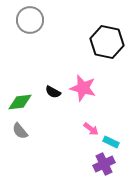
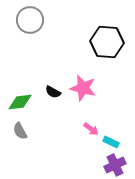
black hexagon: rotated 8 degrees counterclockwise
gray semicircle: rotated 12 degrees clockwise
purple cross: moved 11 px right, 1 px down
